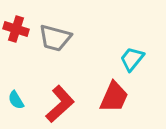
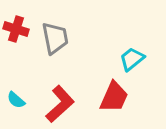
gray trapezoid: rotated 116 degrees counterclockwise
cyan trapezoid: rotated 12 degrees clockwise
cyan semicircle: rotated 18 degrees counterclockwise
